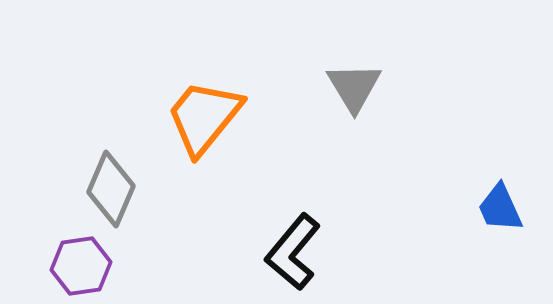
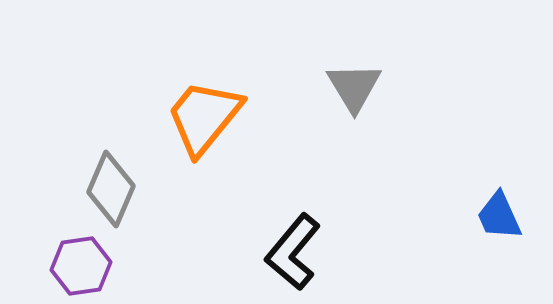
blue trapezoid: moved 1 px left, 8 px down
